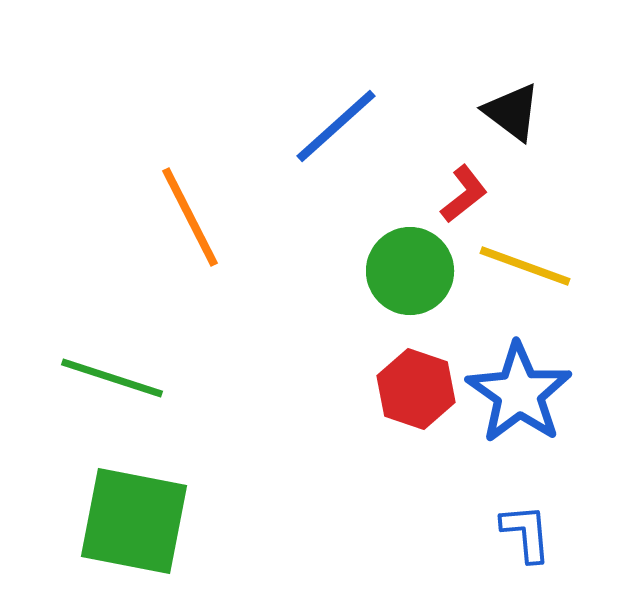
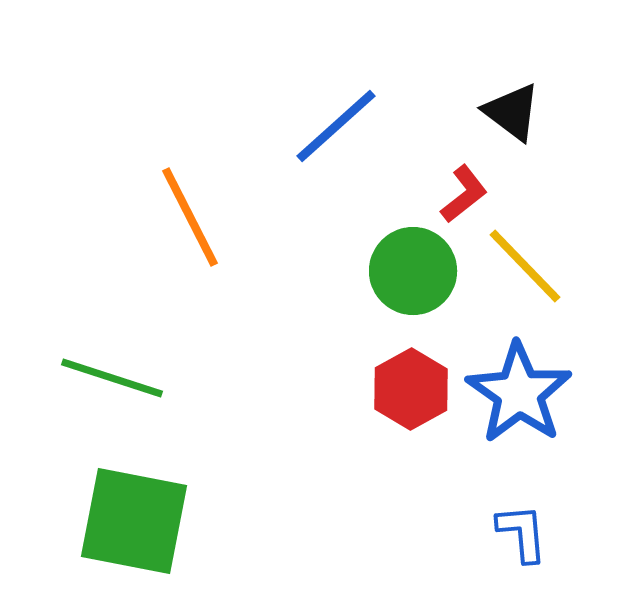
yellow line: rotated 26 degrees clockwise
green circle: moved 3 px right
red hexagon: moved 5 px left; rotated 12 degrees clockwise
blue L-shape: moved 4 px left
